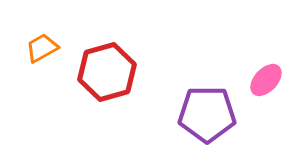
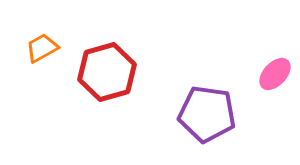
pink ellipse: moved 9 px right, 6 px up
purple pentagon: rotated 8 degrees clockwise
